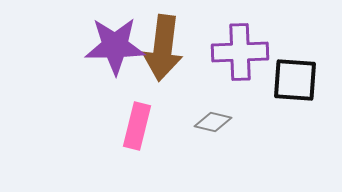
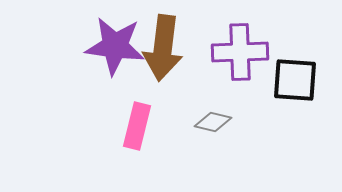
purple star: rotated 8 degrees clockwise
